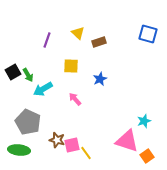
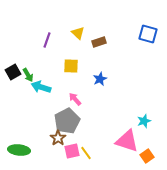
cyan arrow: moved 2 px left, 2 px up; rotated 48 degrees clockwise
gray pentagon: moved 39 px right, 1 px up; rotated 20 degrees clockwise
brown star: moved 1 px right, 2 px up; rotated 21 degrees clockwise
pink square: moved 6 px down
